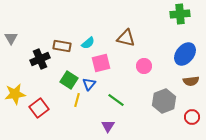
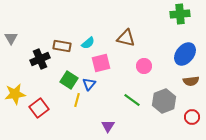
green line: moved 16 px right
